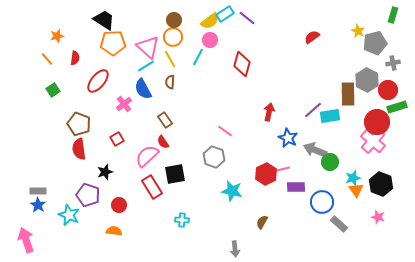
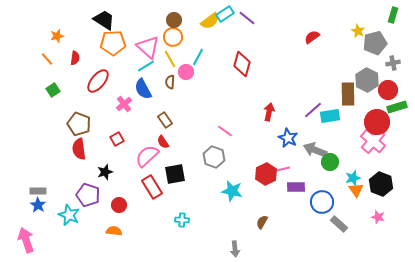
pink circle at (210, 40): moved 24 px left, 32 px down
